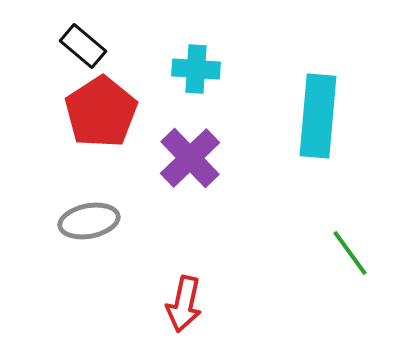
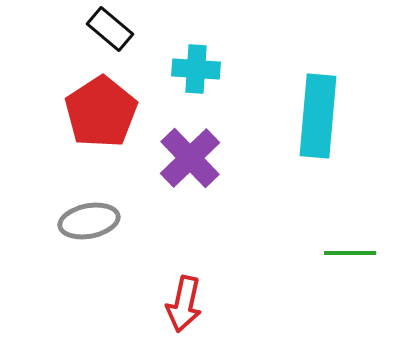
black rectangle: moved 27 px right, 17 px up
green line: rotated 54 degrees counterclockwise
